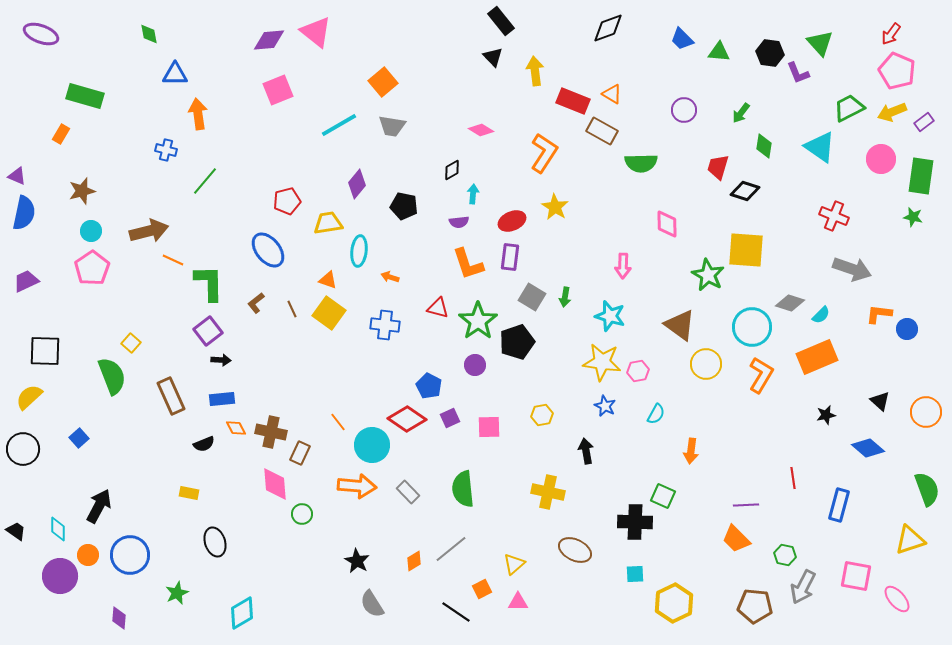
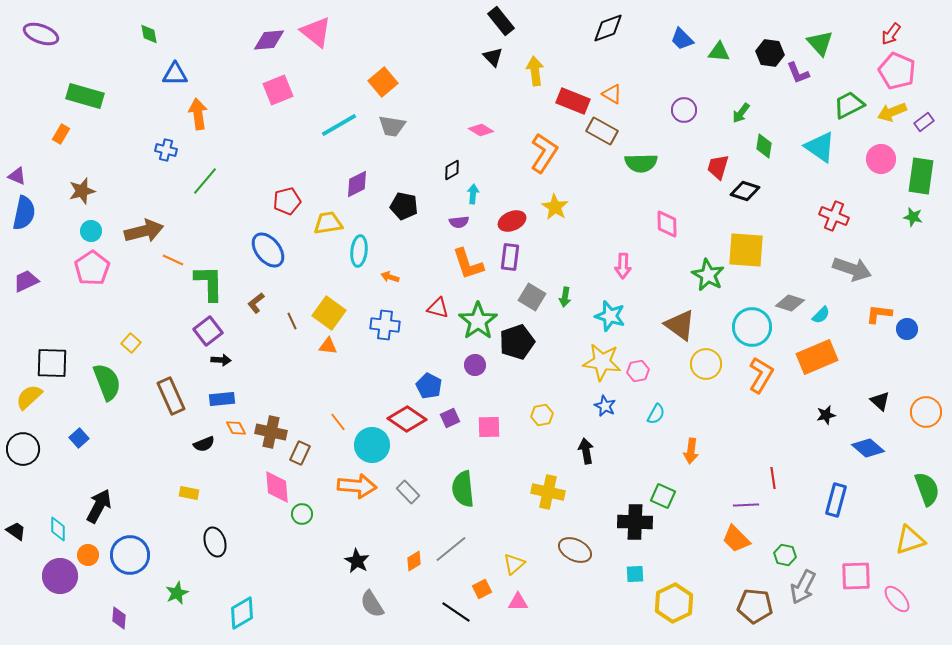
green trapezoid at (849, 108): moved 3 px up
purple diamond at (357, 184): rotated 24 degrees clockwise
brown arrow at (149, 231): moved 5 px left
orange triangle at (328, 280): moved 66 px down; rotated 12 degrees counterclockwise
brown line at (292, 309): moved 12 px down
black square at (45, 351): moved 7 px right, 12 px down
green semicircle at (112, 376): moved 5 px left, 6 px down
red line at (793, 478): moved 20 px left
pink diamond at (275, 484): moved 2 px right, 3 px down
blue rectangle at (839, 505): moved 3 px left, 5 px up
pink square at (856, 576): rotated 12 degrees counterclockwise
